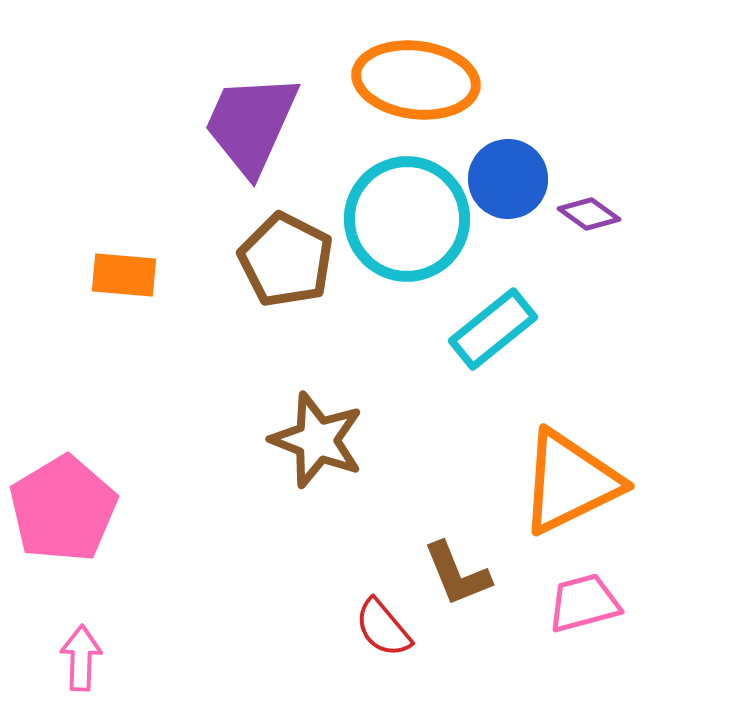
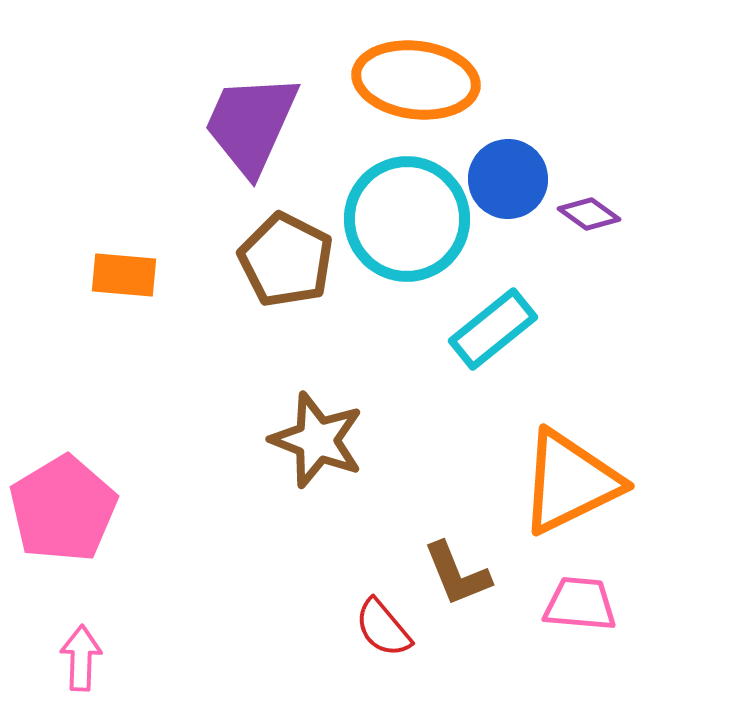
pink trapezoid: moved 4 px left, 1 px down; rotated 20 degrees clockwise
